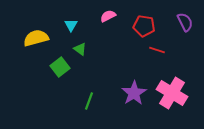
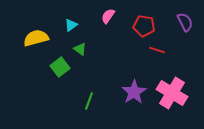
pink semicircle: rotated 28 degrees counterclockwise
cyan triangle: rotated 24 degrees clockwise
purple star: moved 1 px up
